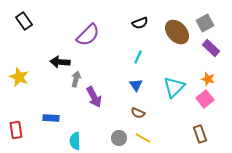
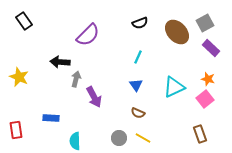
cyan triangle: rotated 20 degrees clockwise
